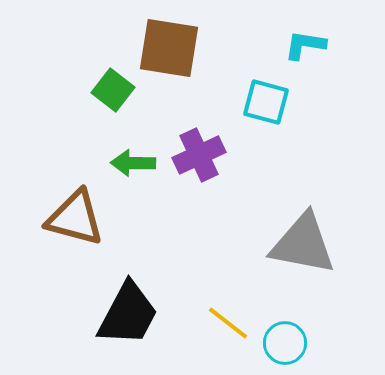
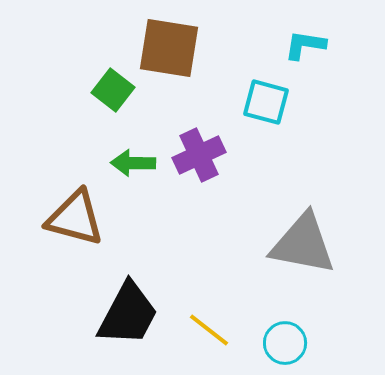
yellow line: moved 19 px left, 7 px down
